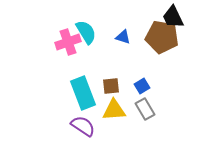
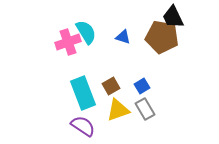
brown square: rotated 24 degrees counterclockwise
yellow triangle: moved 4 px right; rotated 15 degrees counterclockwise
